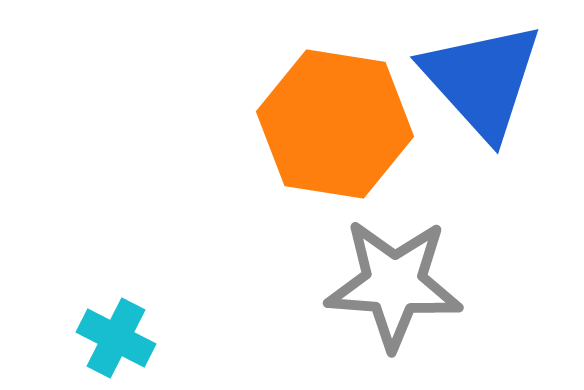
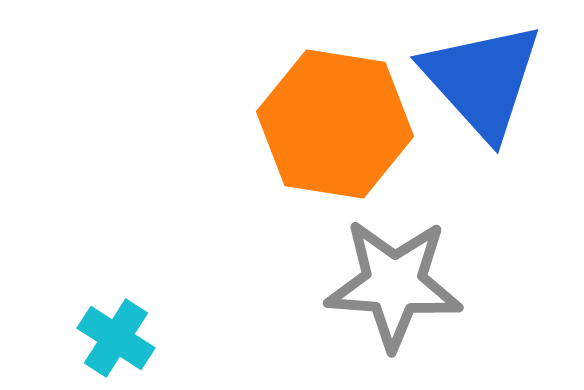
cyan cross: rotated 6 degrees clockwise
